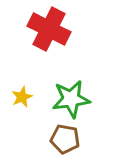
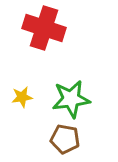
red cross: moved 5 px left, 1 px up; rotated 9 degrees counterclockwise
yellow star: rotated 15 degrees clockwise
